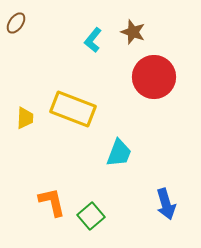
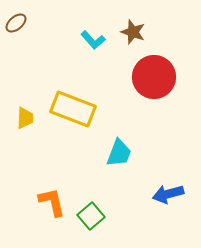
brown ellipse: rotated 15 degrees clockwise
cyan L-shape: rotated 80 degrees counterclockwise
blue arrow: moved 2 px right, 10 px up; rotated 92 degrees clockwise
